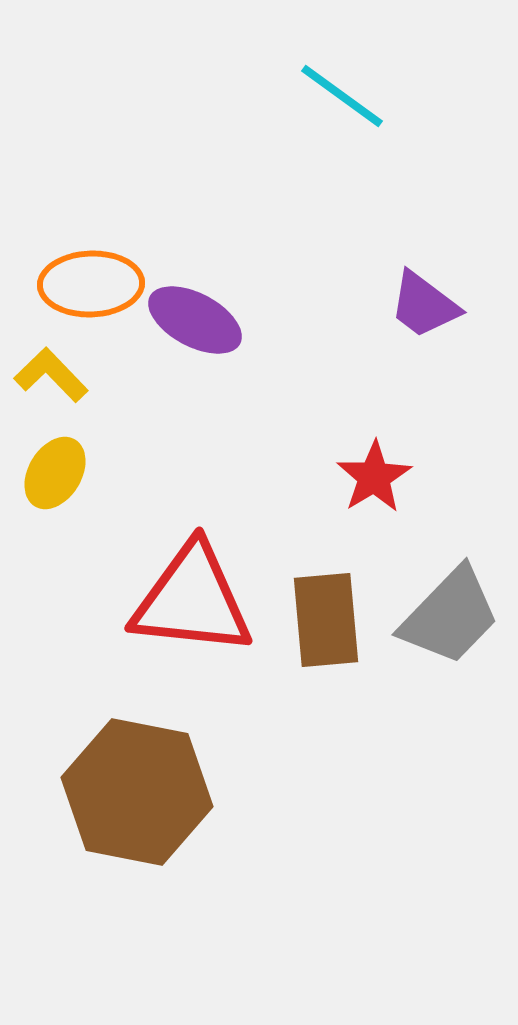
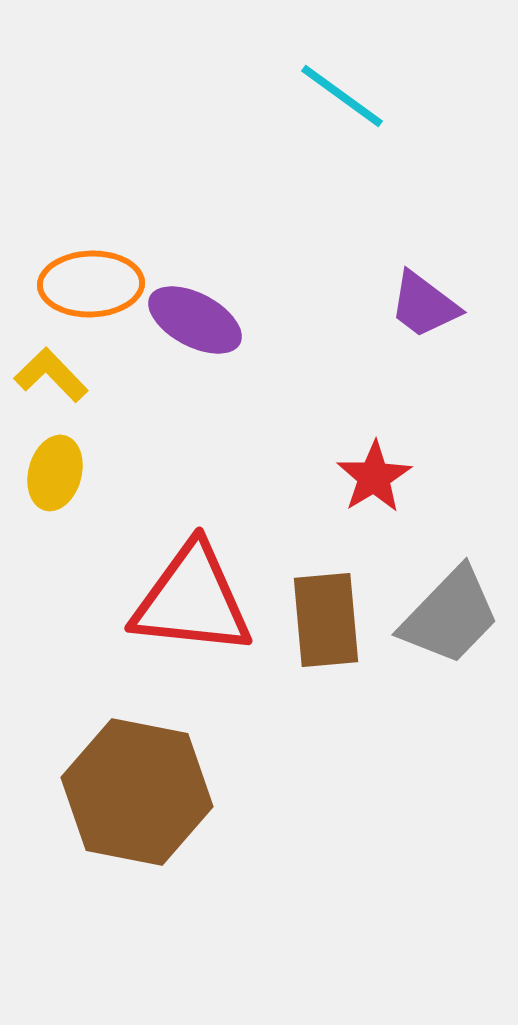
yellow ellipse: rotated 16 degrees counterclockwise
